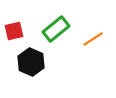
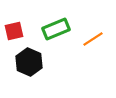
green rectangle: rotated 16 degrees clockwise
black hexagon: moved 2 px left
